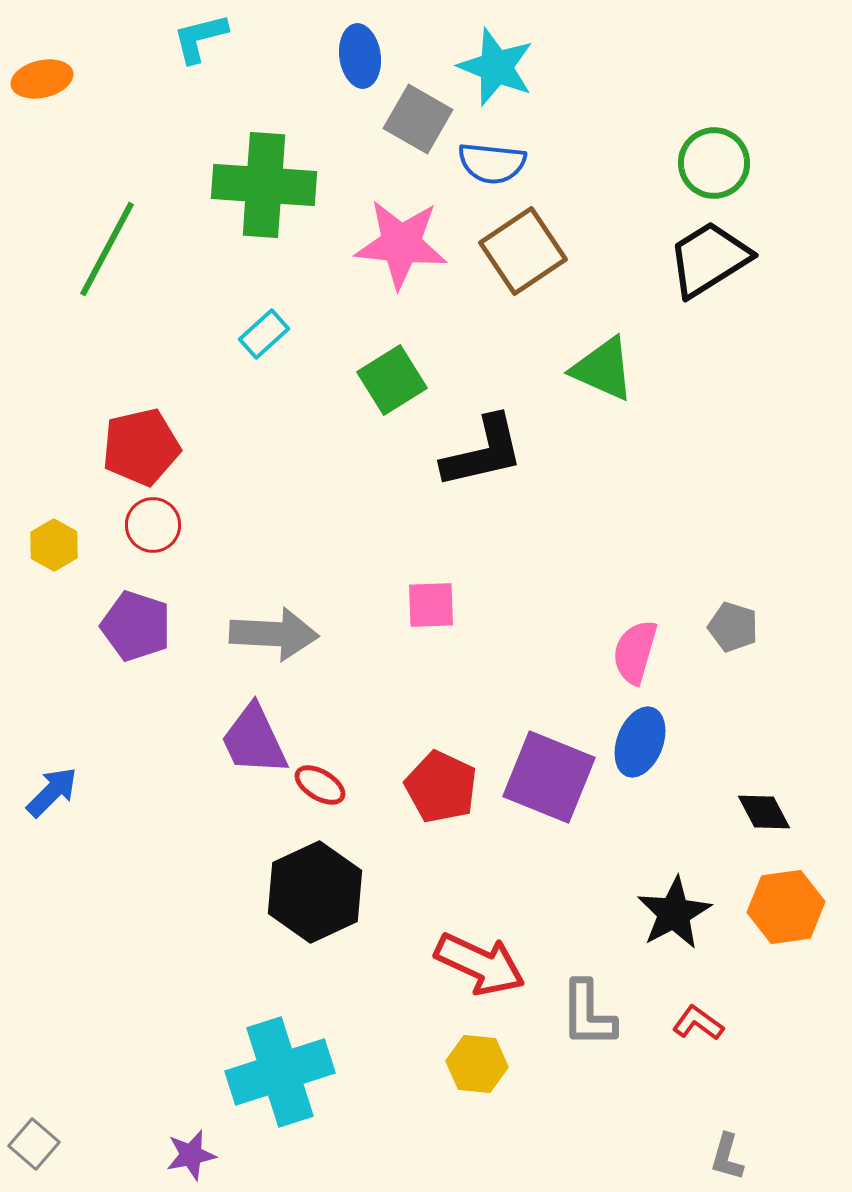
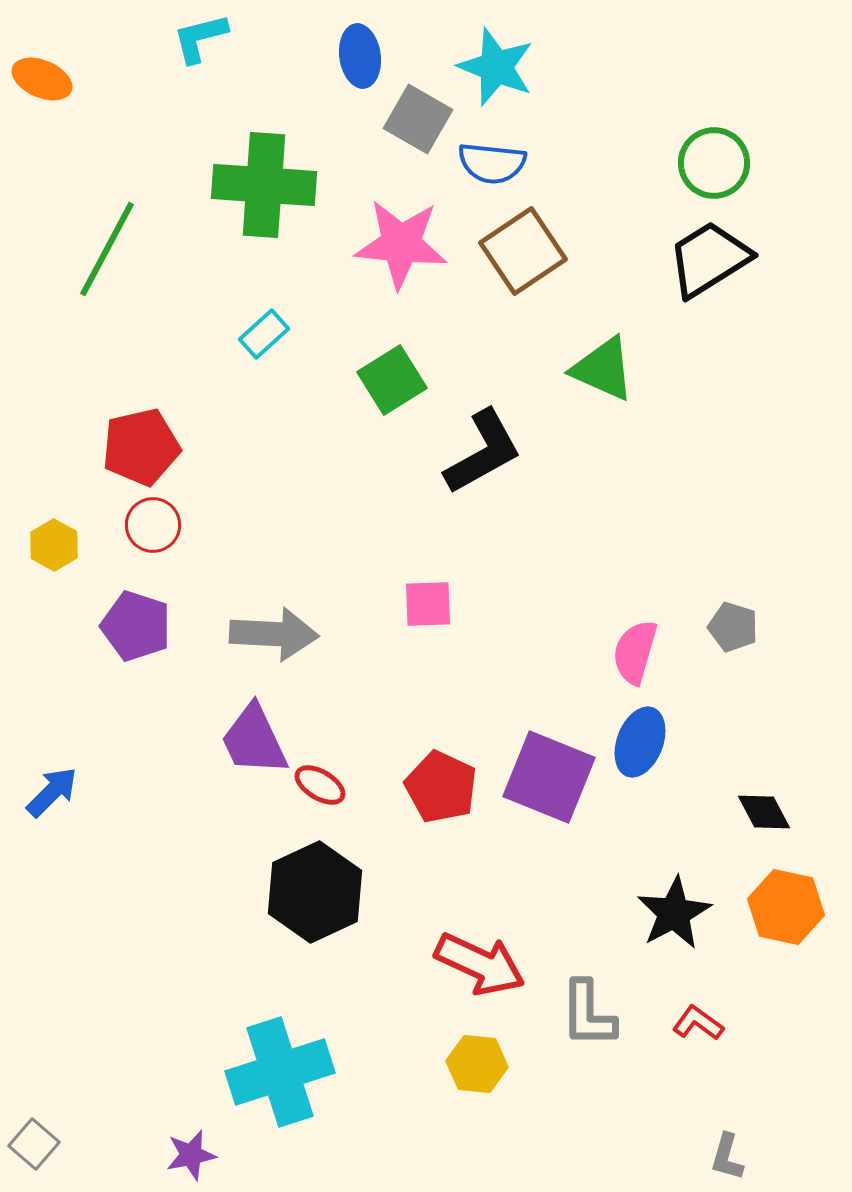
orange ellipse at (42, 79): rotated 36 degrees clockwise
black L-shape at (483, 452): rotated 16 degrees counterclockwise
pink square at (431, 605): moved 3 px left, 1 px up
orange hexagon at (786, 907): rotated 20 degrees clockwise
